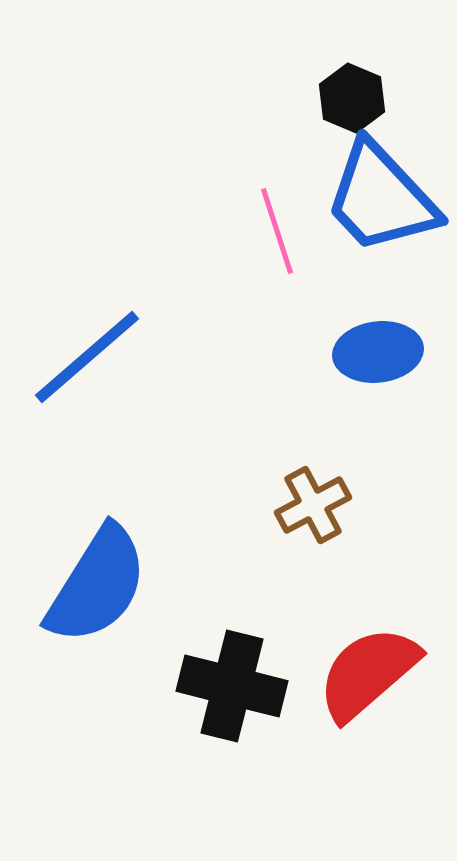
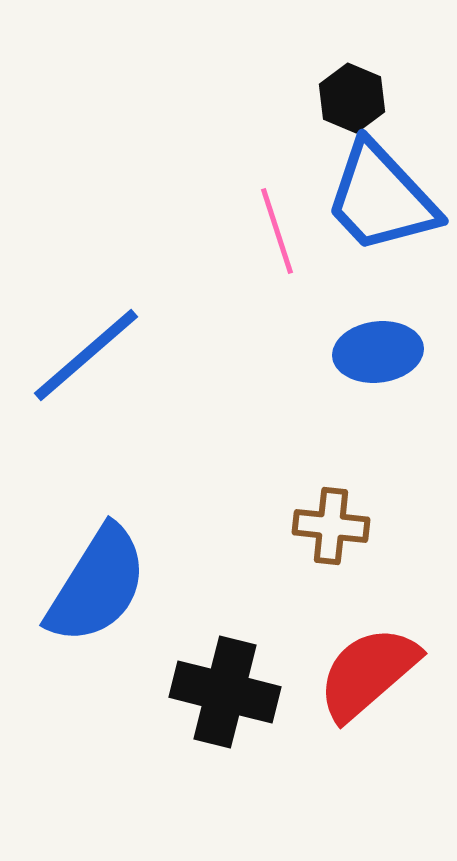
blue line: moved 1 px left, 2 px up
brown cross: moved 18 px right, 21 px down; rotated 34 degrees clockwise
black cross: moved 7 px left, 6 px down
